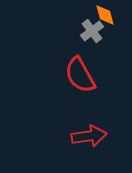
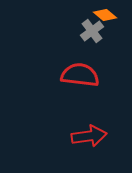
orange diamond: rotated 35 degrees counterclockwise
red semicircle: rotated 126 degrees clockwise
